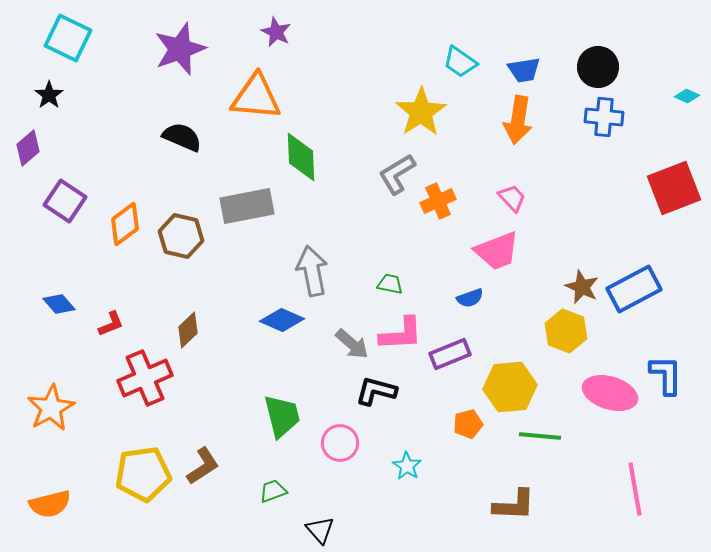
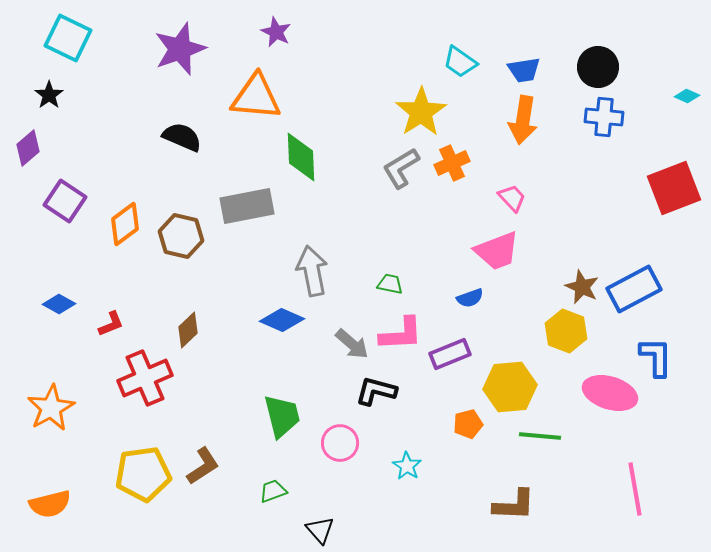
orange arrow at (518, 120): moved 5 px right
gray L-shape at (397, 174): moved 4 px right, 6 px up
orange cross at (438, 201): moved 14 px right, 38 px up
blue diamond at (59, 304): rotated 20 degrees counterclockwise
blue L-shape at (666, 375): moved 10 px left, 18 px up
